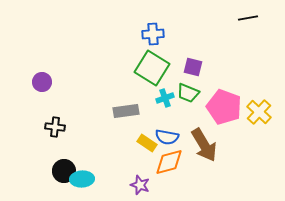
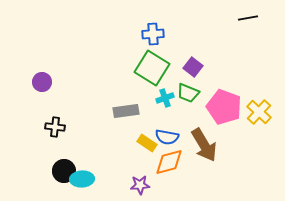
purple square: rotated 24 degrees clockwise
purple star: rotated 24 degrees counterclockwise
